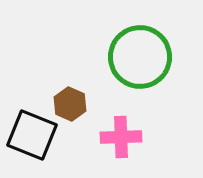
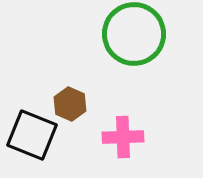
green circle: moved 6 px left, 23 px up
pink cross: moved 2 px right
